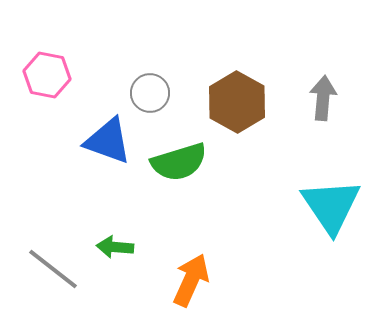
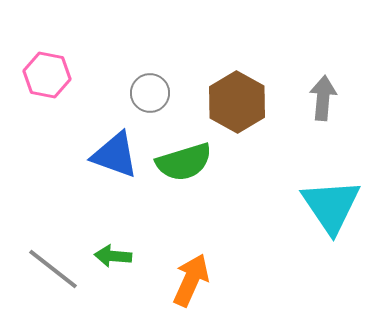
blue triangle: moved 7 px right, 14 px down
green semicircle: moved 5 px right
green arrow: moved 2 px left, 9 px down
